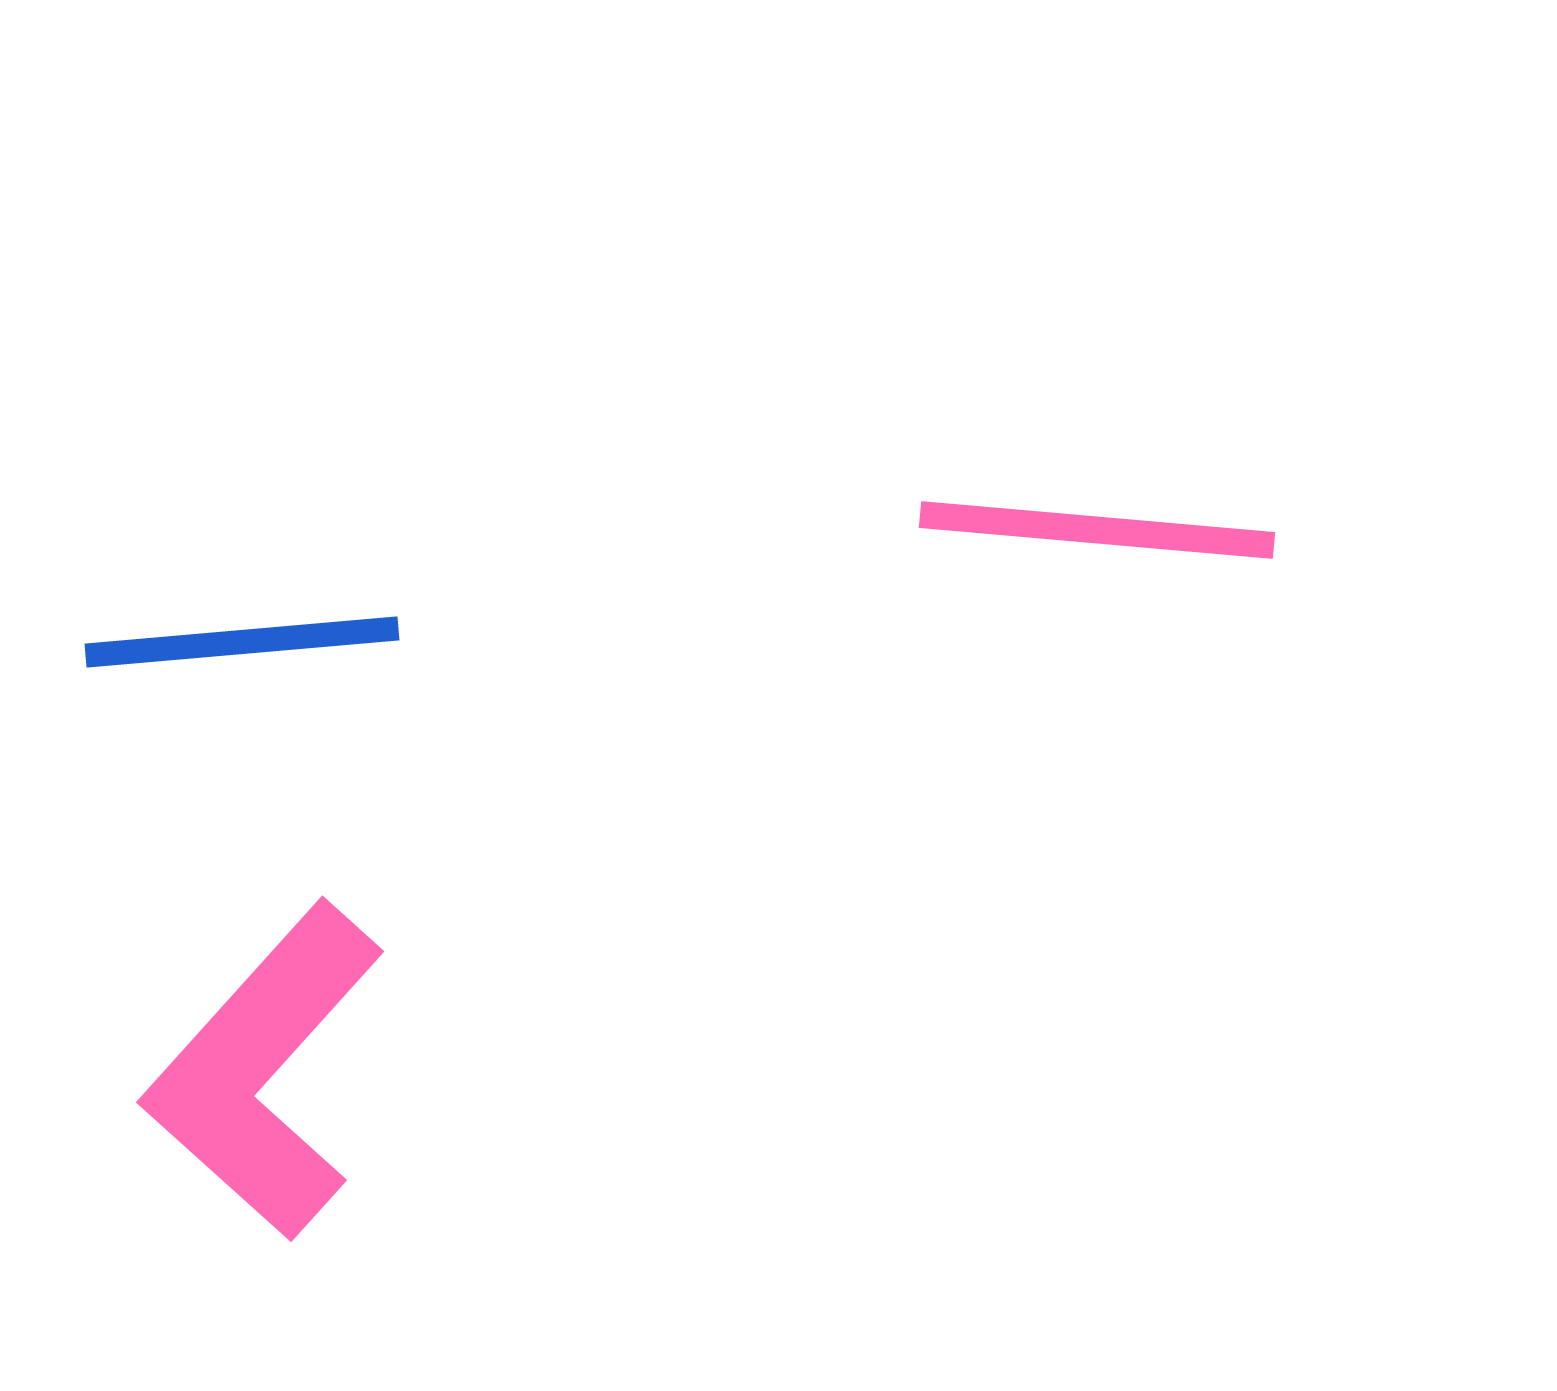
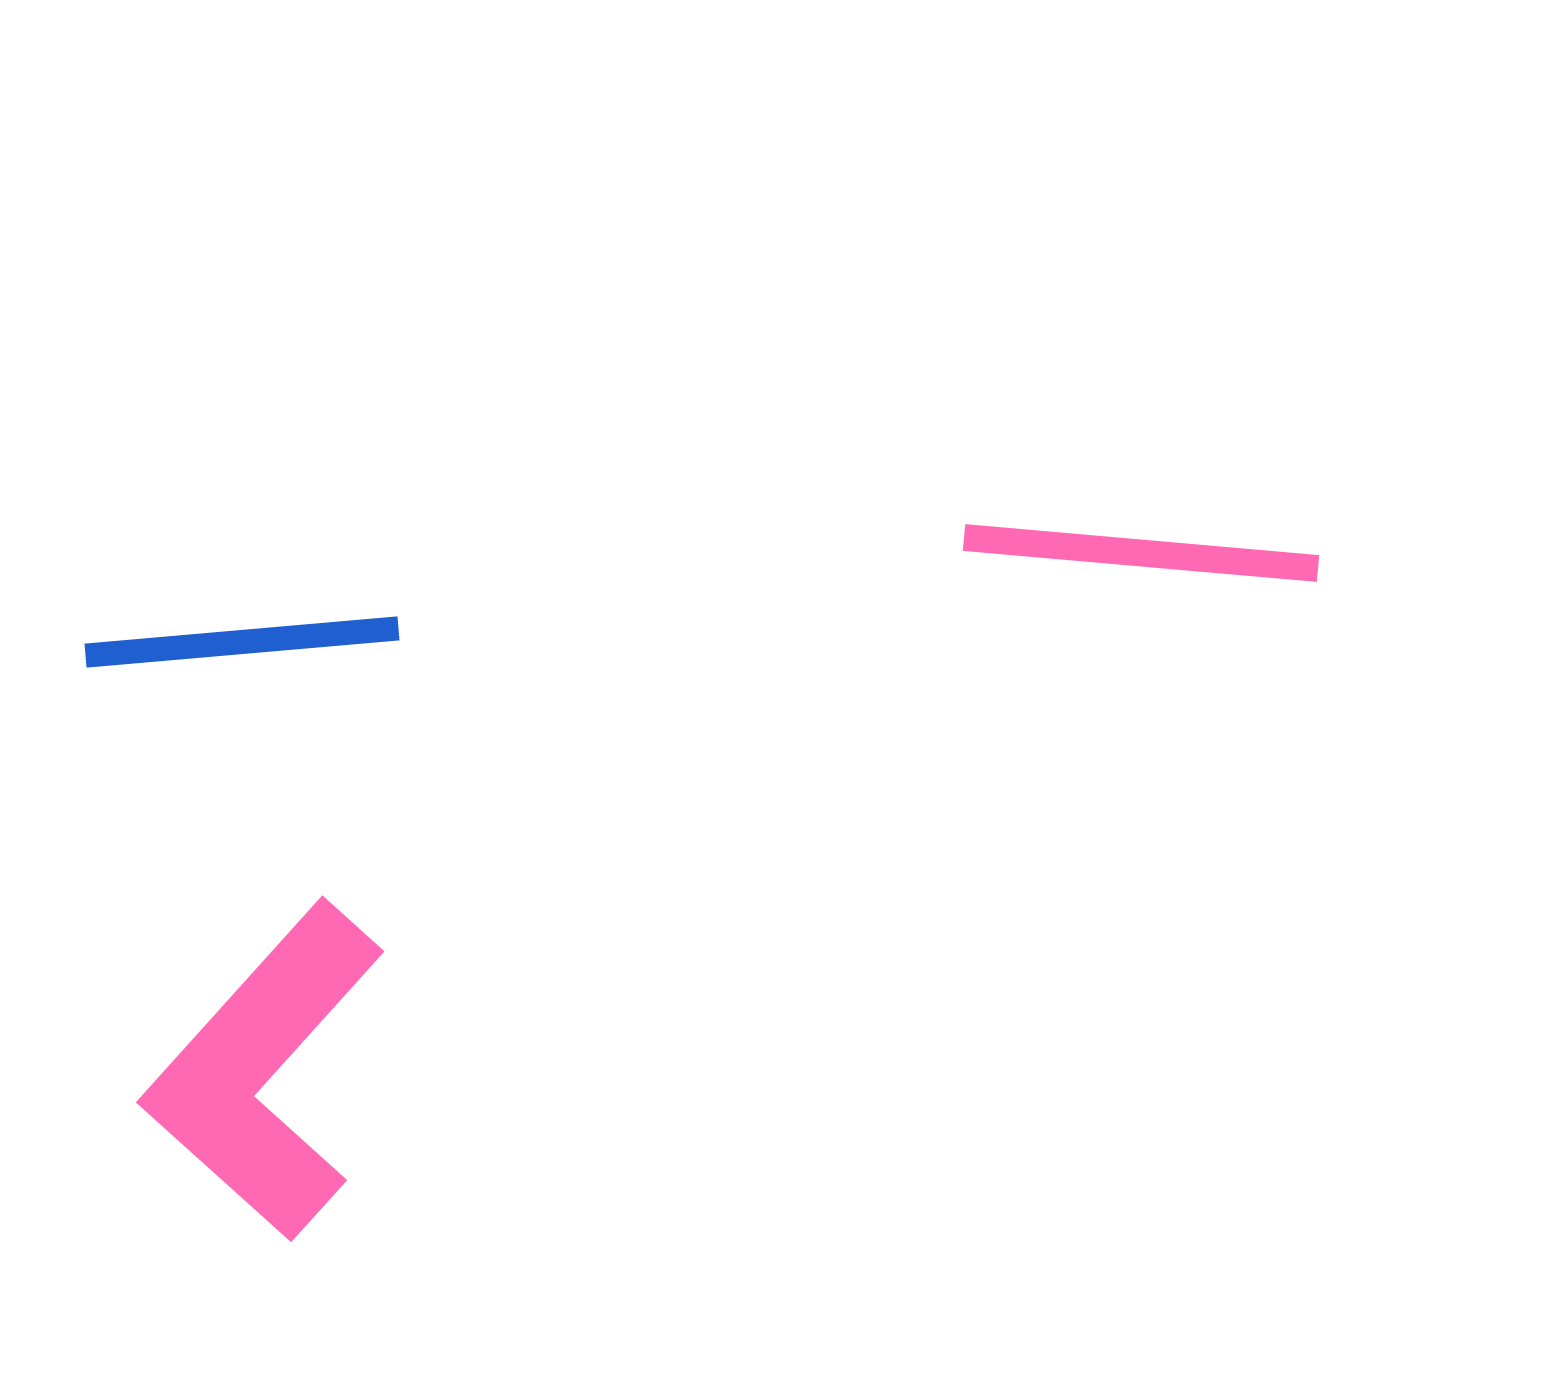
pink line: moved 44 px right, 23 px down
